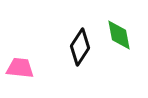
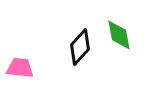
black diamond: rotated 9 degrees clockwise
